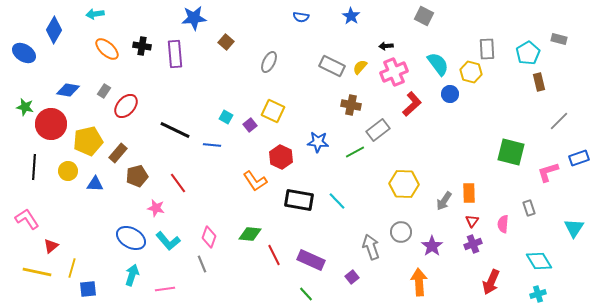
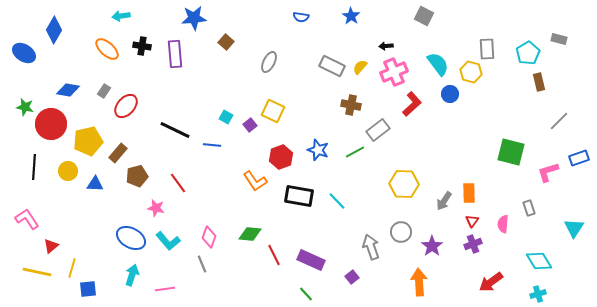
cyan arrow at (95, 14): moved 26 px right, 2 px down
blue star at (318, 142): moved 8 px down; rotated 15 degrees clockwise
red hexagon at (281, 157): rotated 15 degrees clockwise
black rectangle at (299, 200): moved 4 px up
red arrow at (491, 282): rotated 30 degrees clockwise
